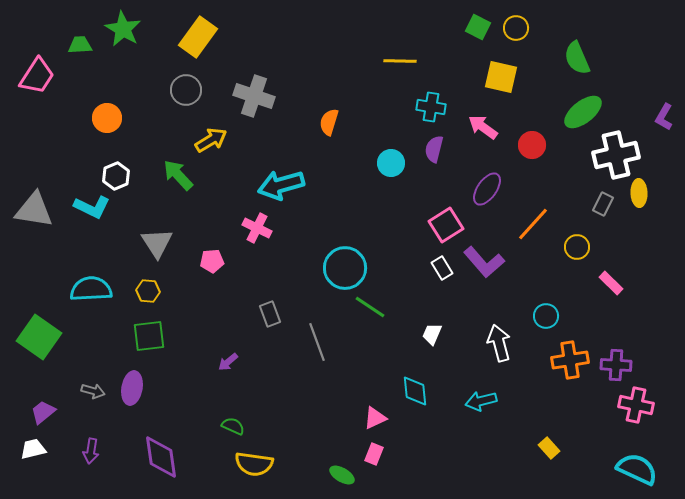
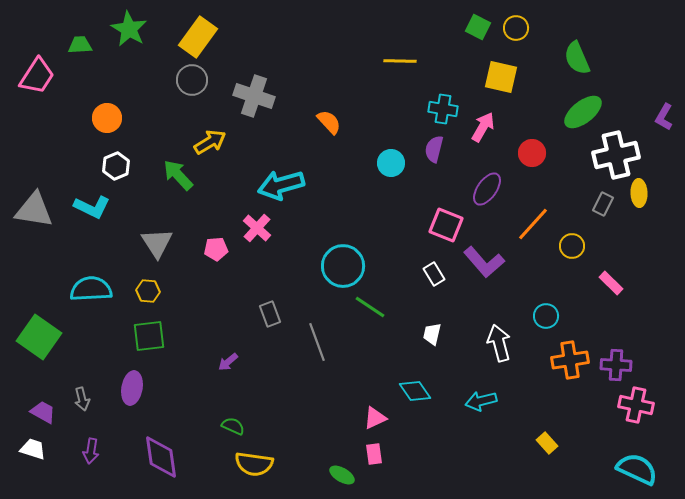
green star at (123, 29): moved 6 px right
gray circle at (186, 90): moved 6 px right, 10 px up
cyan cross at (431, 107): moved 12 px right, 2 px down
orange semicircle at (329, 122): rotated 120 degrees clockwise
pink arrow at (483, 127): rotated 84 degrees clockwise
yellow arrow at (211, 140): moved 1 px left, 2 px down
red circle at (532, 145): moved 8 px down
white hexagon at (116, 176): moved 10 px up
pink square at (446, 225): rotated 36 degrees counterclockwise
pink cross at (257, 228): rotated 16 degrees clockwise
yellow circle at (577, 247): moved 5 px left, 1 px up
pink pentagon at (212, 261): moved 4 px right, 12 px up
cyan circle at (345, 268): moved 2 px left, 2 px up
white rectangle at (442, 268): moved 8 px left, 6 px down
white trapezoid at (432, 334): rotated 10 degrees counterclockwise
gray arrow at (93, 391): moved 11 px left, 8 px down; rotated 60 degrees clockwise
cyan diamond at (415, 391): rotated 28 degrees counterclockwise
purple trapezoid at (43, 412): rotated 68 degrees clockwise
yellow rectangle at (549, 448): moved 2 px left, 5 px up
white trapezoid at (33, 449): rotated 32 degrees clockwise
pink rectangle at (374, 454): rotated 30 degrees counterclockwise
